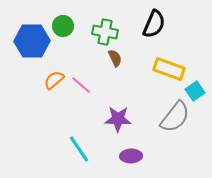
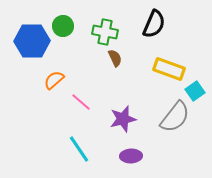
pink line: moved 17 px down
purple star: moved 5 px right; rotated 16 degrees counterclockwise
